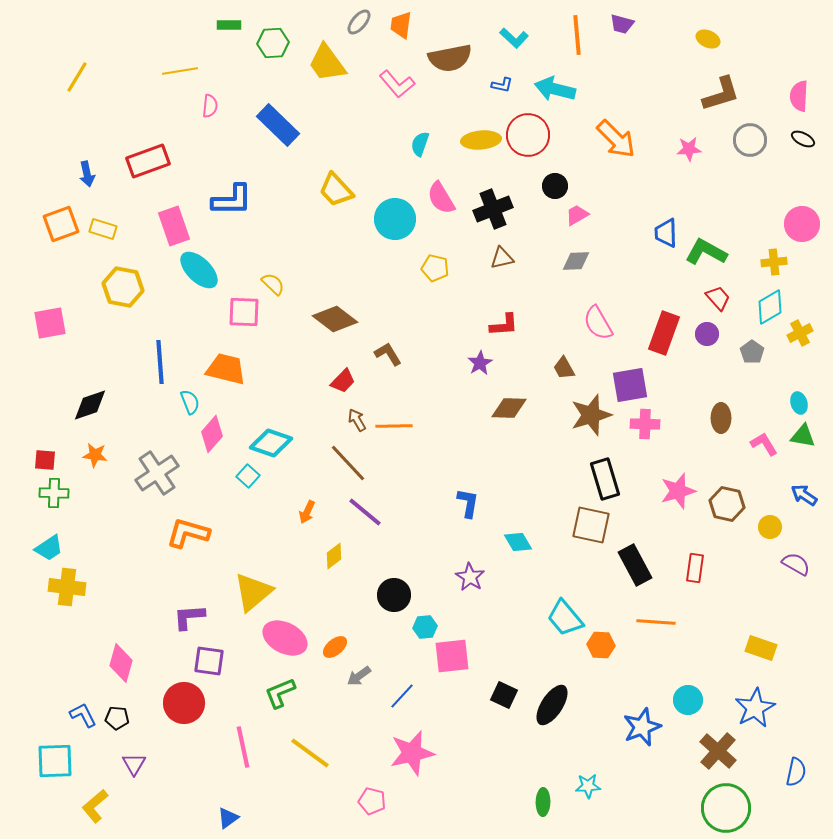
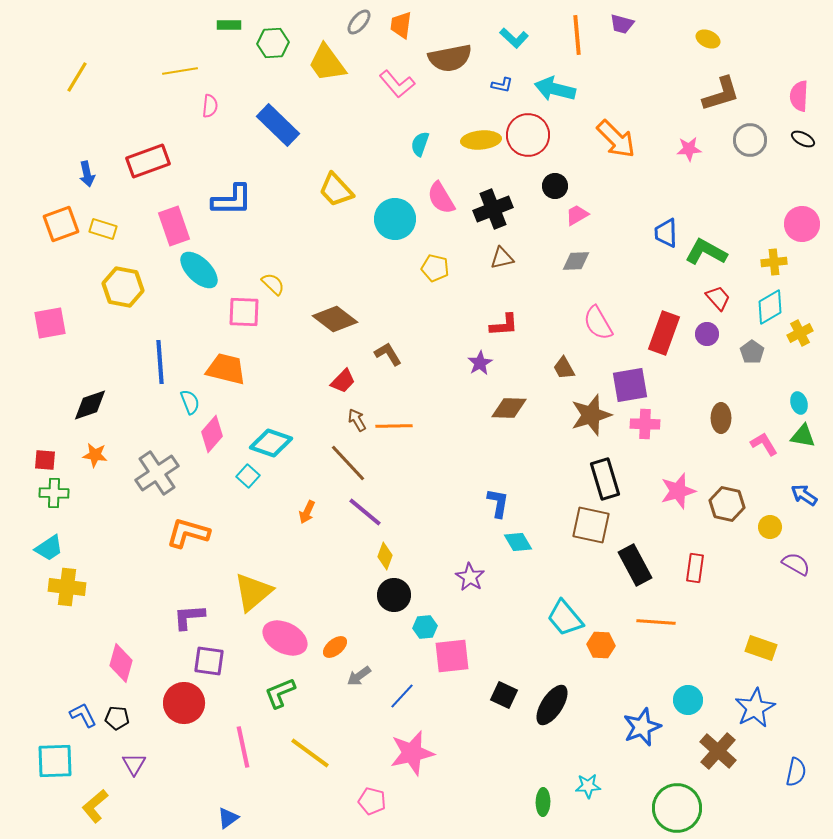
blue L-shape at (468, 503): moved 30 px right
yellow diamond at (334, 556): moved 51 px right; rotated 32 degrees counterclockwise
green circle at (726, 808): moved 49 px left
